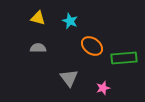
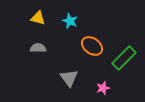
green rectangle: rotated 40 degrees counterclockwise
